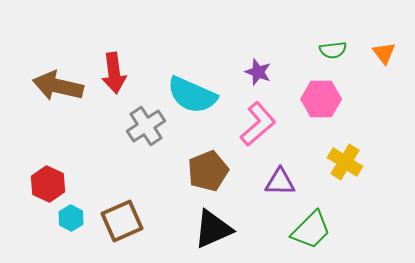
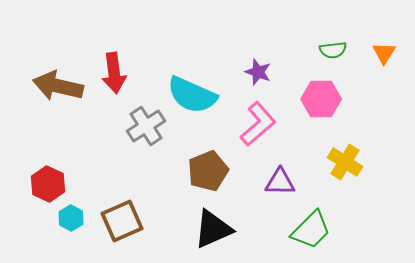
orange triangle: rotated 10 degrees clockwise
